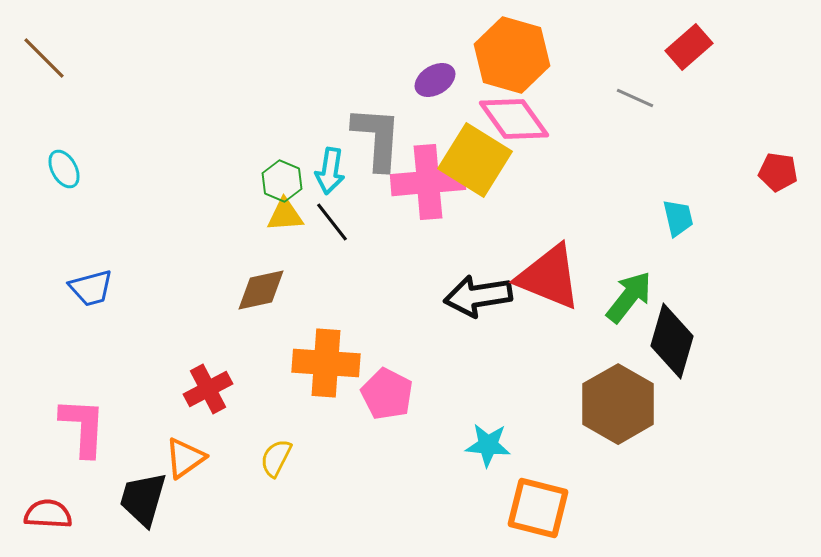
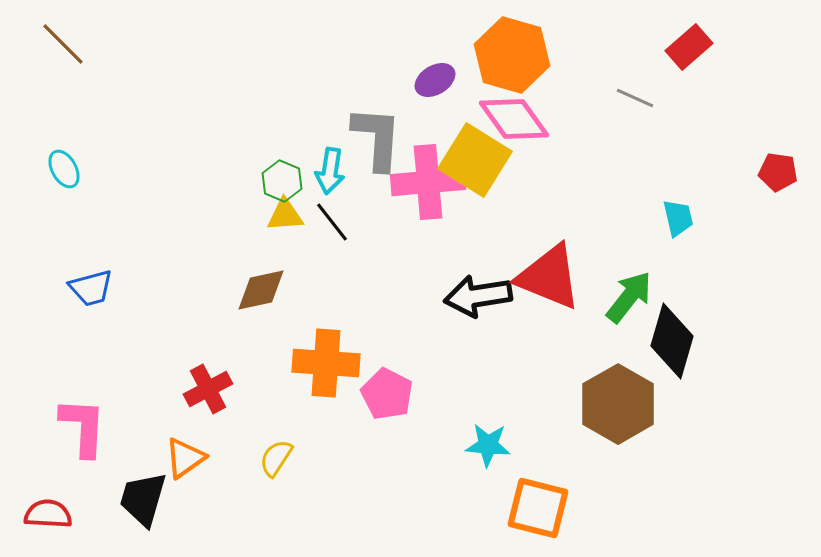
brown line: moved 19 px right, 14 px up
yellow semicircle: rotated 6 degrees clockwise
